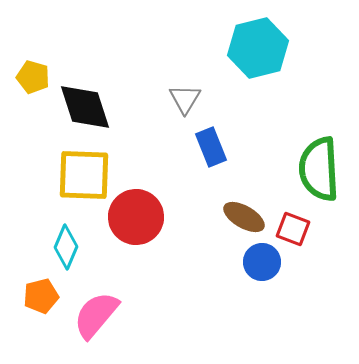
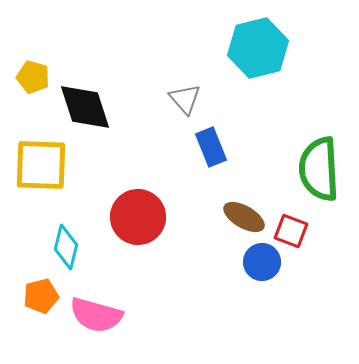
gray triangle: rotated 12 degrees counterclockwise
yellow square: moved 43 px left, 10 px up
red circle: moved 2 px right
red square: moved 2 px left, 2 px down
cyan diamond: rotated 9 degrees counterclockwise
pink semicircle: rotated 114 degrees counterclockwise
